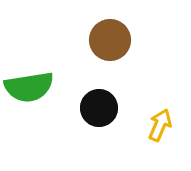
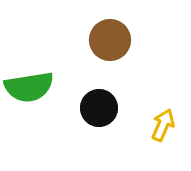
yellow arrow: moved 3 px right
